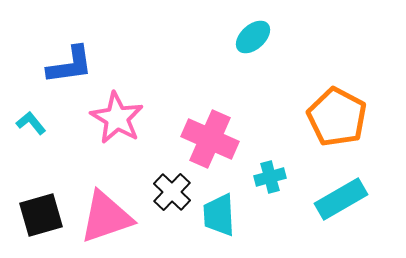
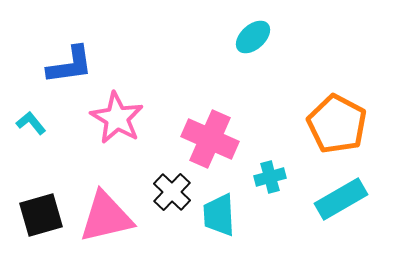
orange pentagon: moved 7 px down
pink triangle: rotated 6 degrees clockwise
